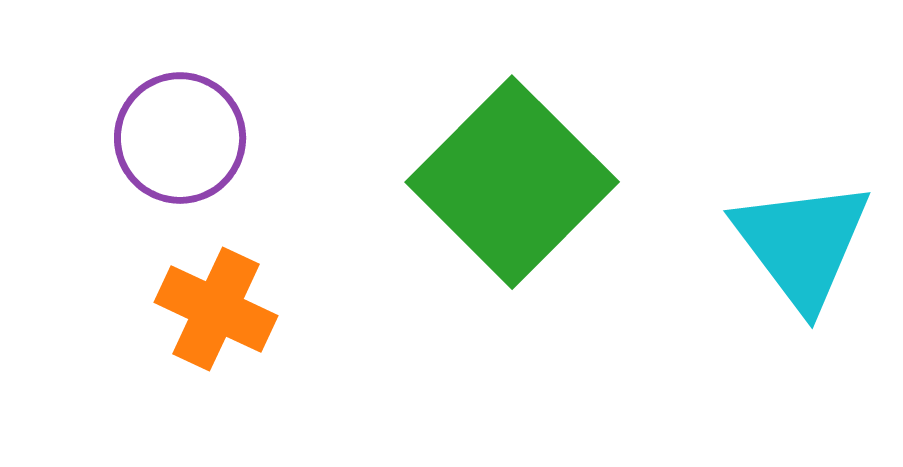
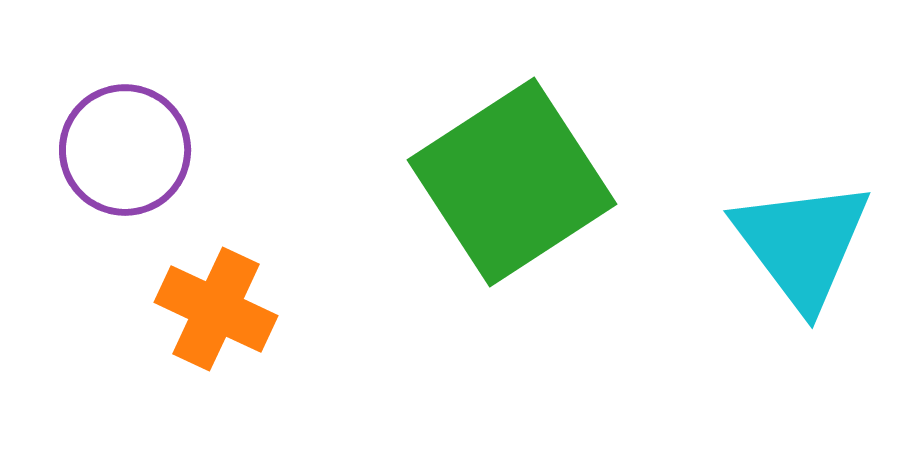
purple circle: moved 55 px left, 12 px down
green square: rotated 12 degrees clockwise
